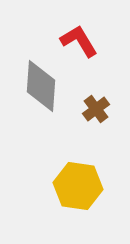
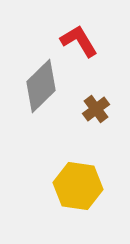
gray diamond: rotated 42 degrees clockwise
